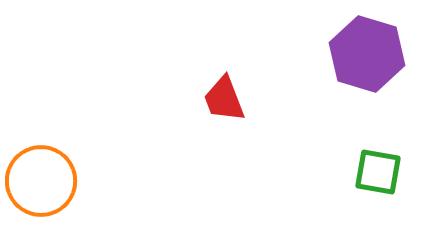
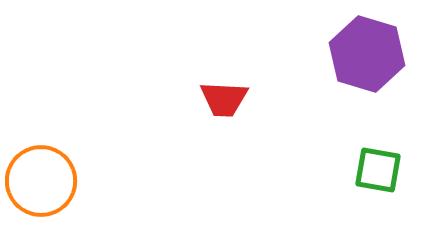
red trapezoid: rotated 66 degrees counterclockwise
green square: moved 2 px up
